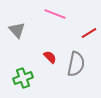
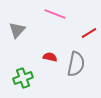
gray triangle: rotated 24 degrees clockwise
red semicircle: rotated 32 degrees counterclockwise
